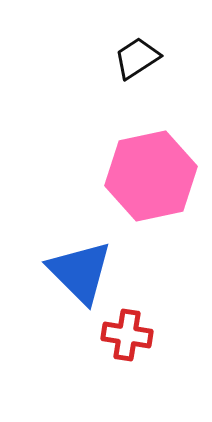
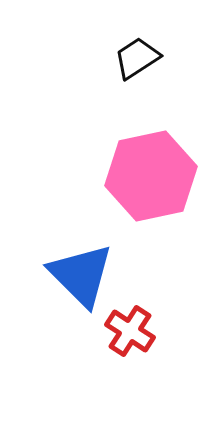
blue triangle: moved 1 px right, 3 px down
red cross: moved 3 px right, 4 px up; rotated 24 degrees clockwise
